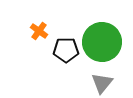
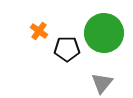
green circle: moved 2 px right, 9 px up
black pentagon: moved 1 px right, 1 px up
